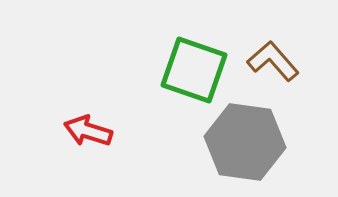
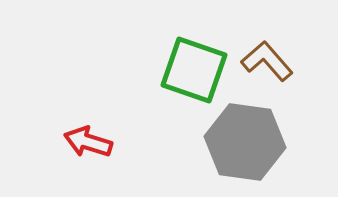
brown L-shape: moved 6 px left
red arrow: moved 11 px down
